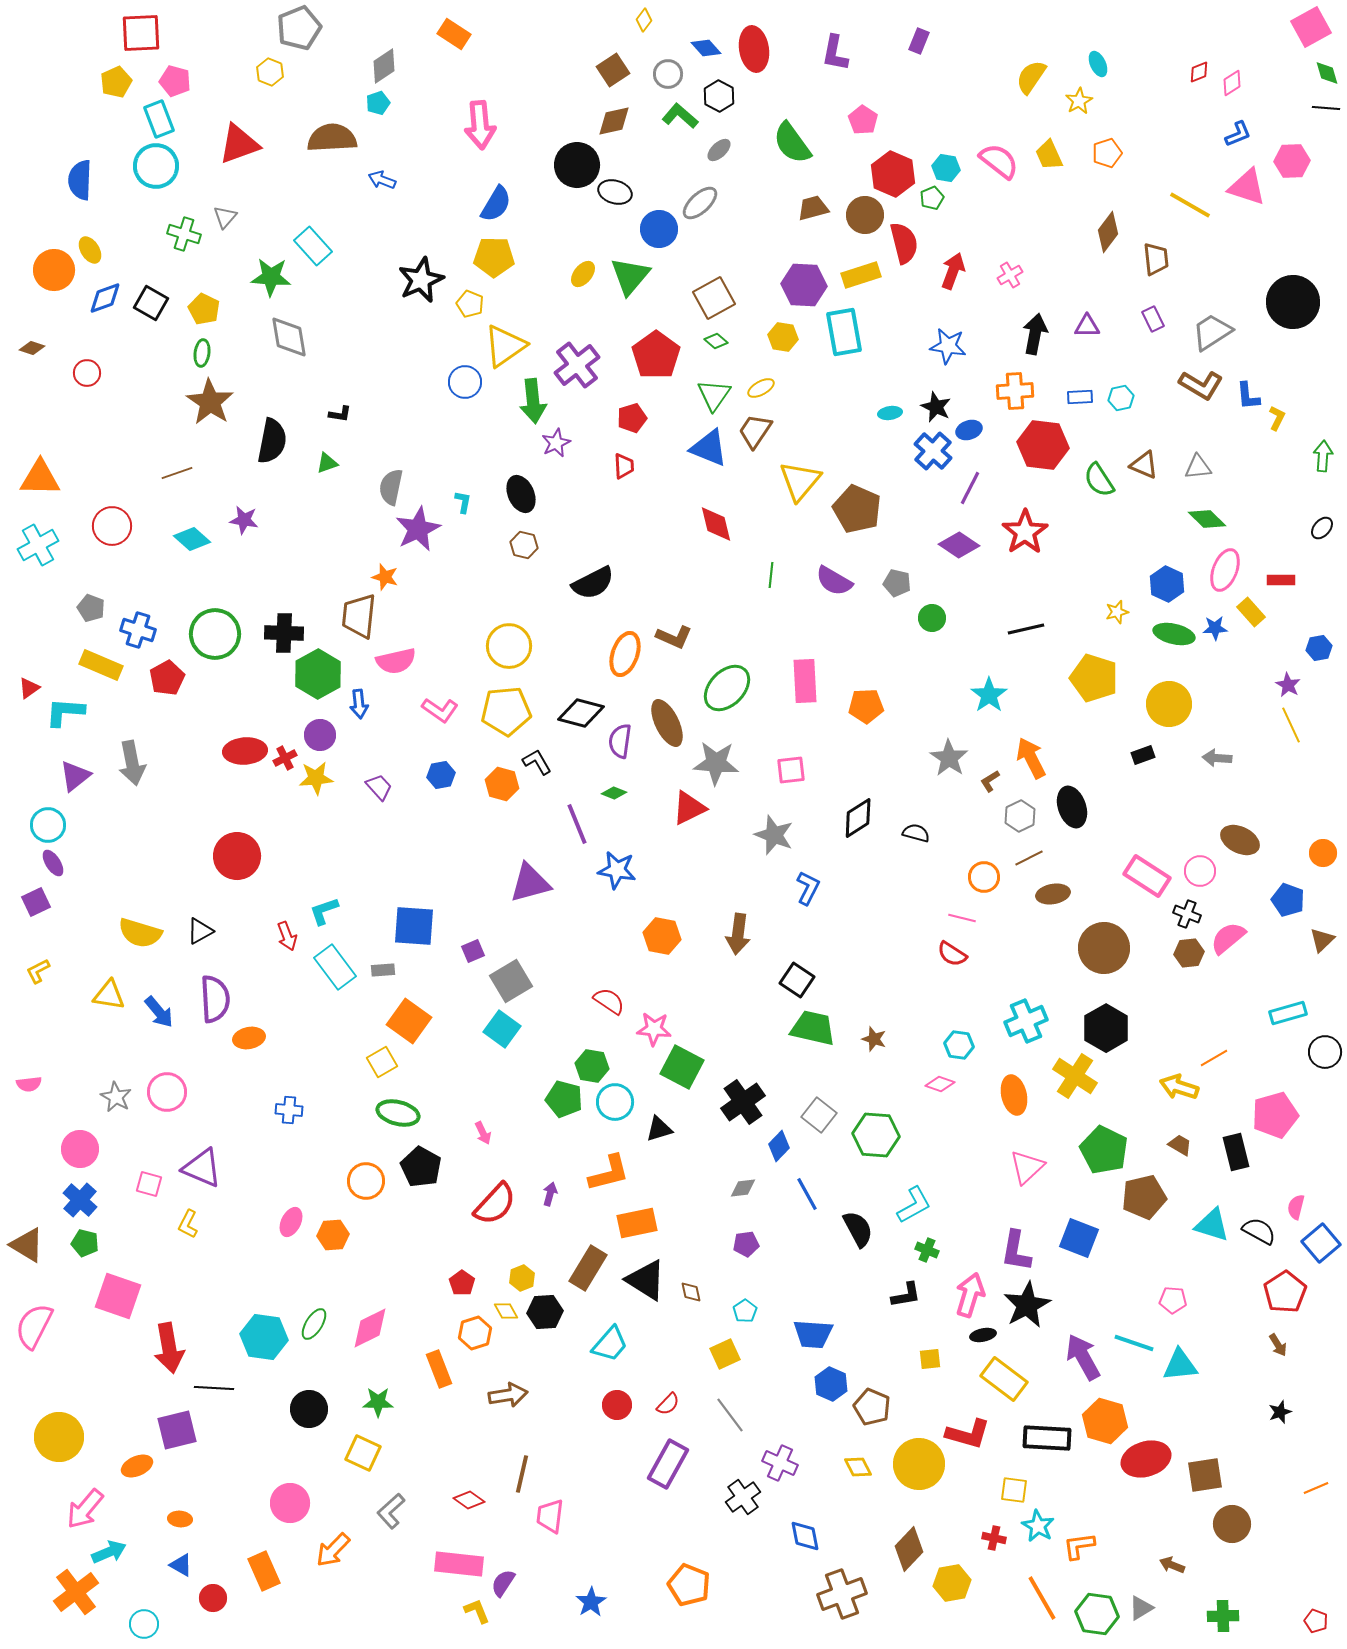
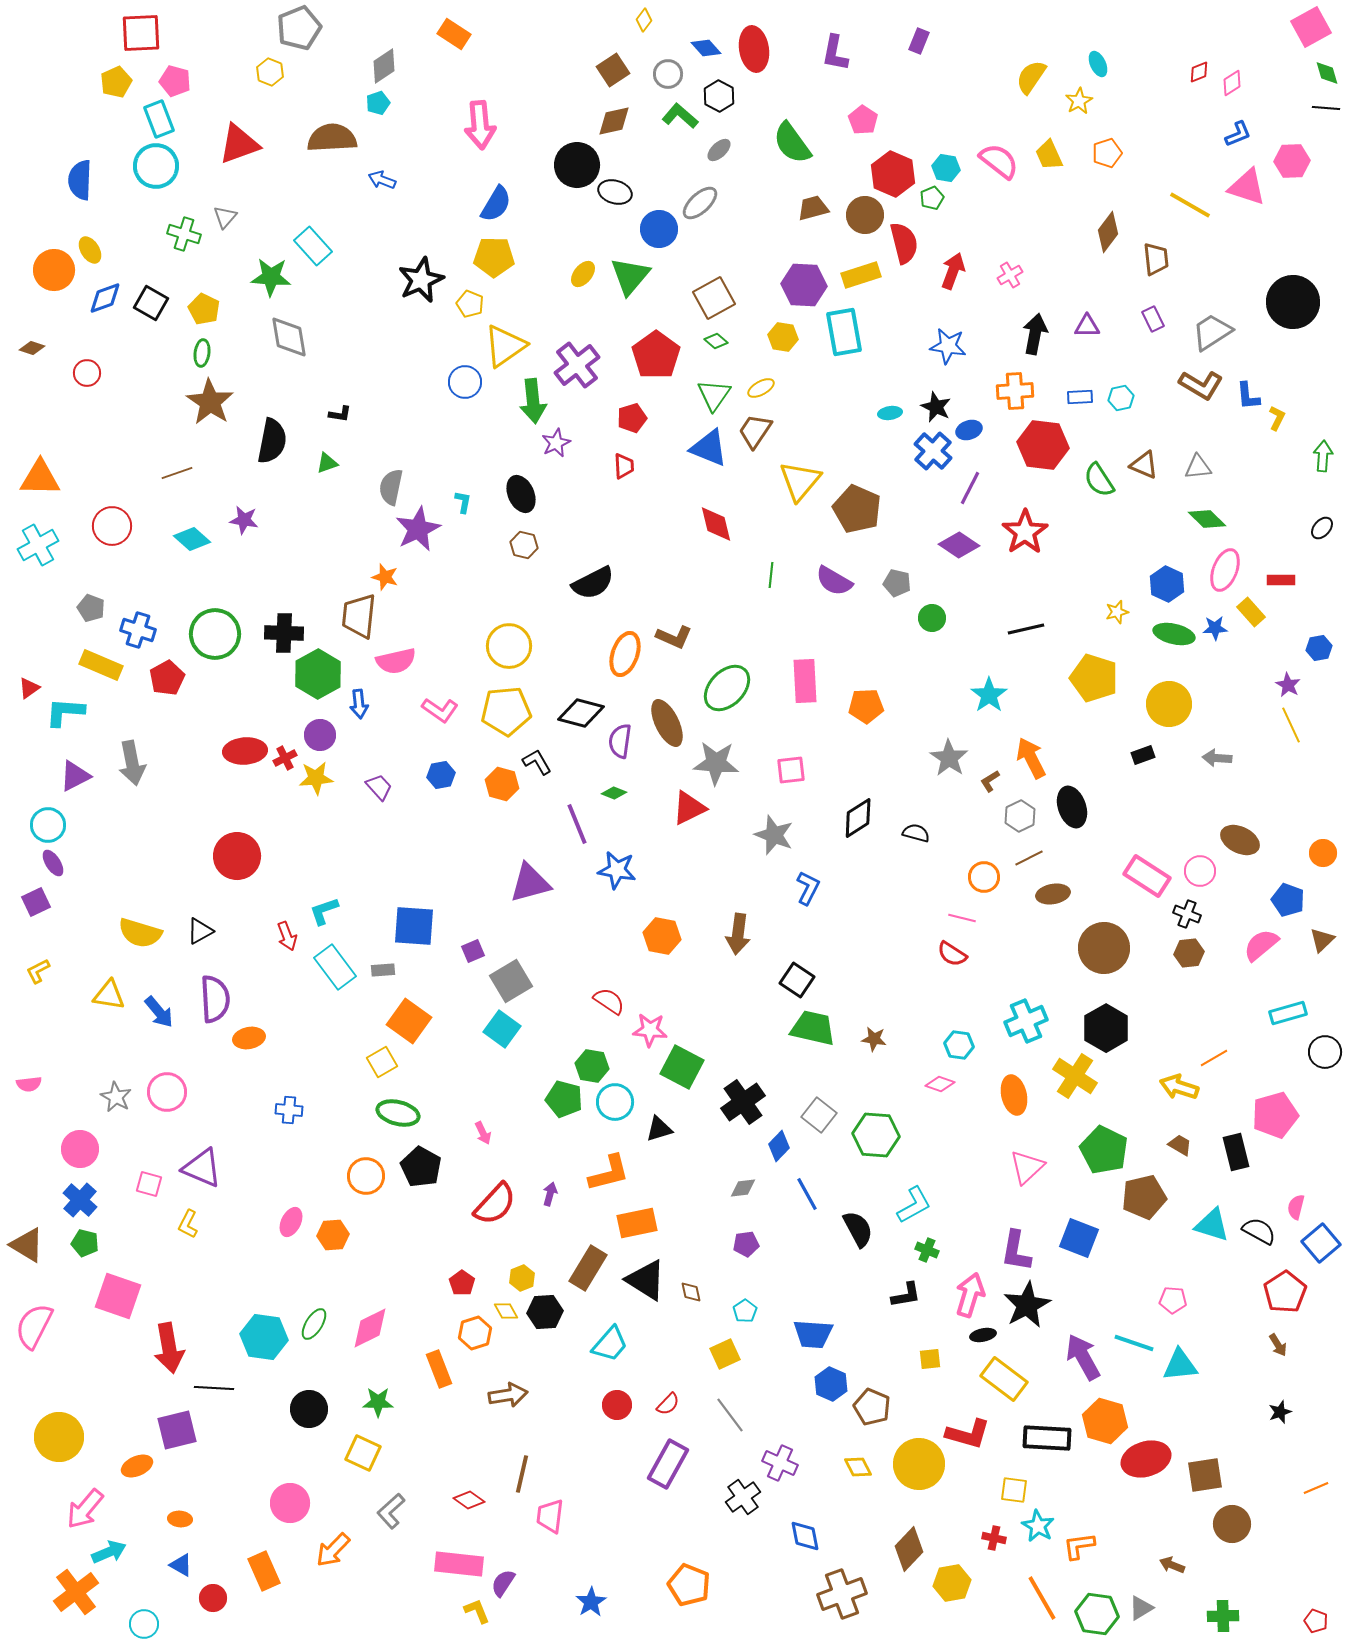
purple triangle at (75, 776): rotated 12 degrees clockwise
pink semicircle at (1228, 938): moved 33 px right, 7 px down
pink star at (654, 1029): moved 4 px left, 1 px down
brown star at (874, 1039): rotated 10 degrees counterclockwise
orange circle at (366, 1181): moved 5 px up
